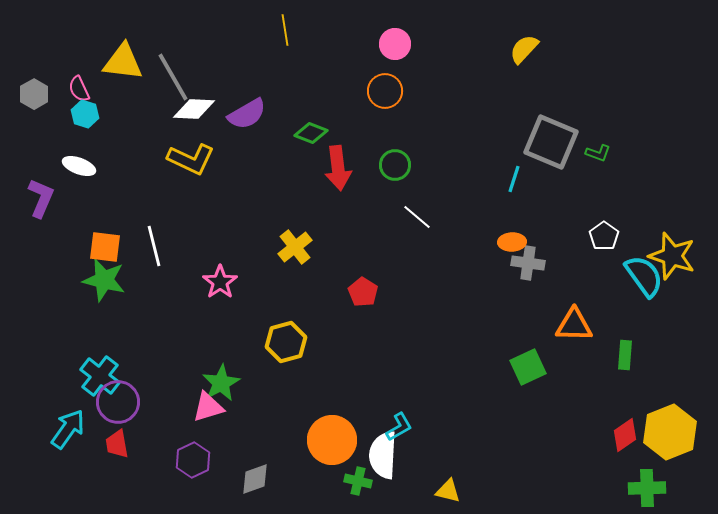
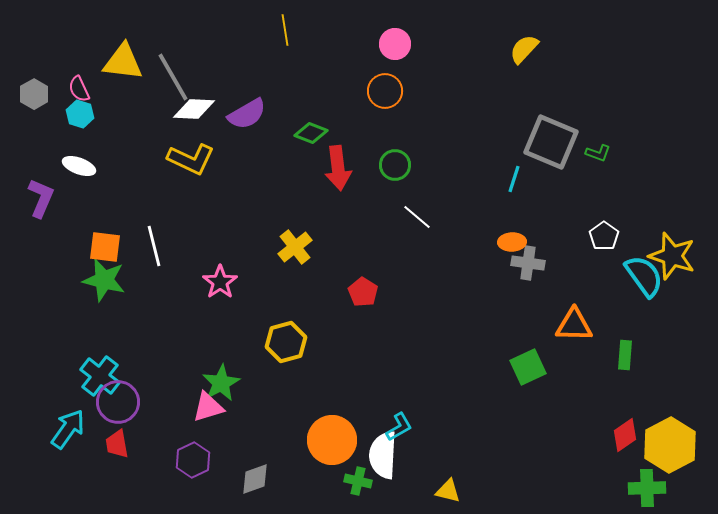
cyan hexagon at (85, 114): moved 5 px left
yellow hexagon at (670, 432): moved 13 px down; rotated 6 degrees counterclockwise
